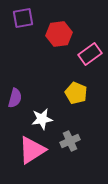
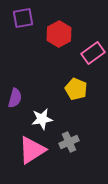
red hexagon: rotated 20 degrees counterclockwise
pink rectangle: moved 3 px right, 1 px up
yellow pentagon: moved 4 px up
gray cross: moved 1 px left, 1 px down
